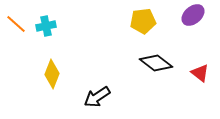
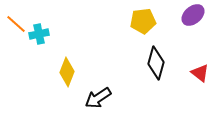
cyan cross: moved 7 px left, 8 px down
black diamond: rotated 68 degrees clockwise
yellow diamond: moved 15 px right, 2 px up
black arrow: moved 1 px right, 1 px down
